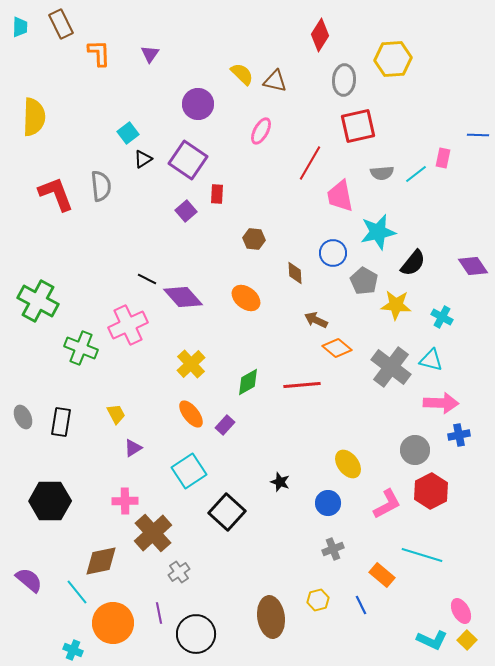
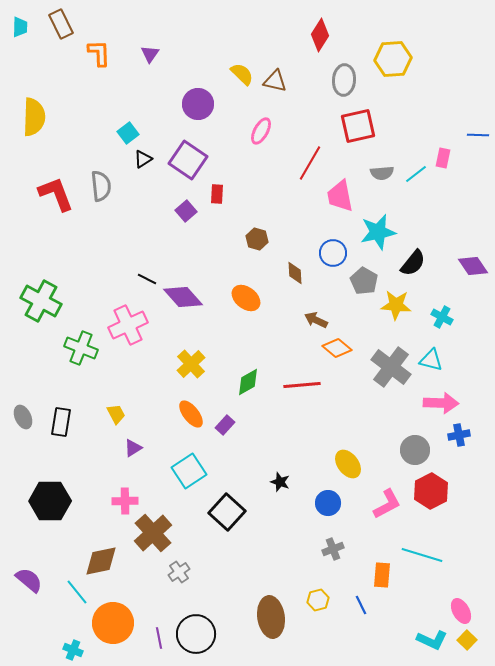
brown hexagon at (254, 239): moved 3 px right; rotated 10 degrees clockwise
green cross at (38, 301): moved 3 px right
orange rectangle at (382, 575): rotated 55 degrees clockwise
purple line at (159, 613): moved 25 px down
